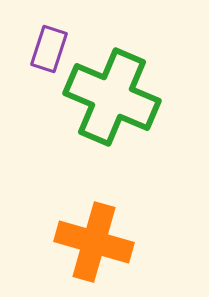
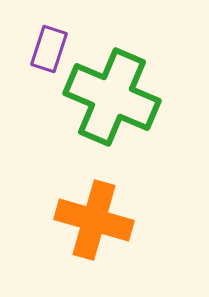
orange cross: moved 22 px up
